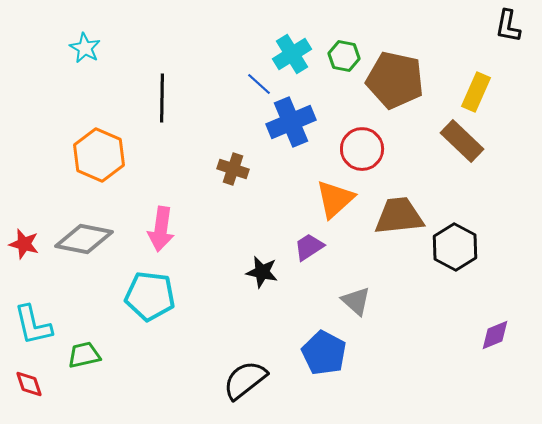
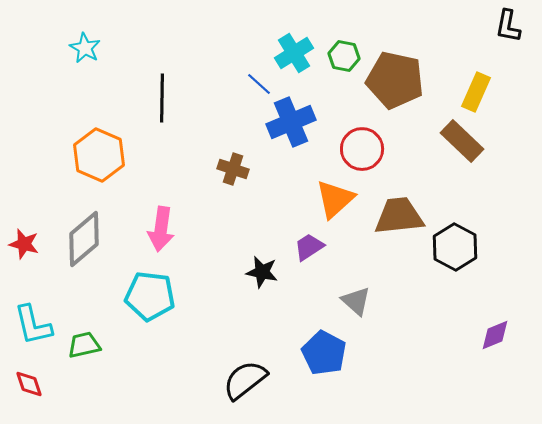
cyan cross: moved 2 px right, 1 px up
gray diamond: rotated 52 degrees counterclockwise
green trapezoid: moved 10 px up
